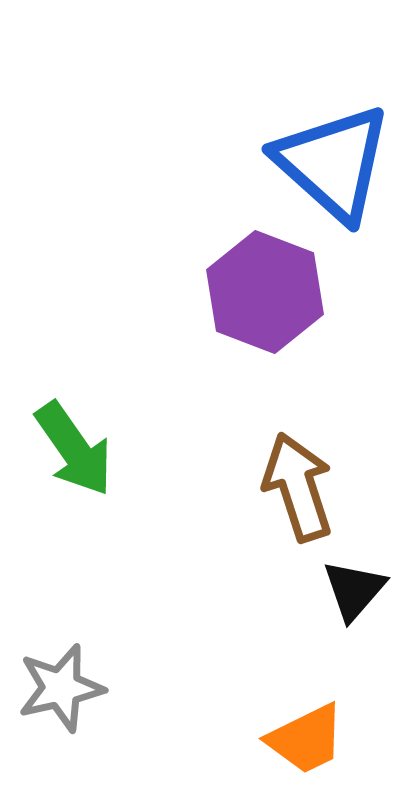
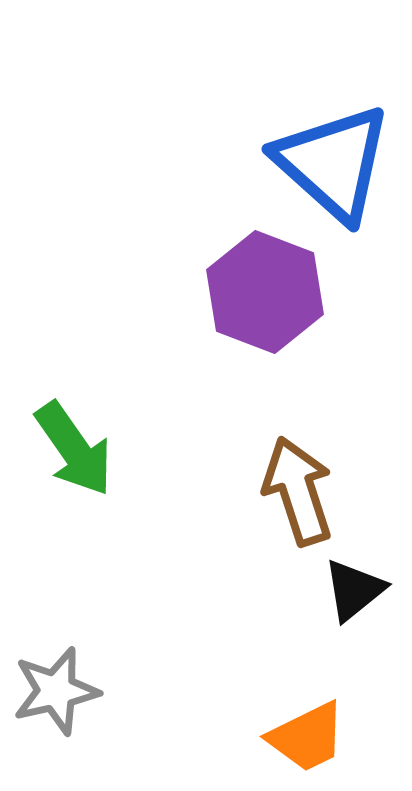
brown arrow: moved 4 px down
black triangle: rotated 10 degrees clockwise
gray star: moved 5 px left, 3 px down
orange trapezoid: moved 1 px right, 2 px up
